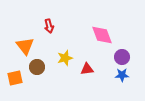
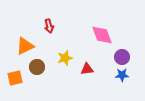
orange triangle: rotated 42 degrees clockwise
